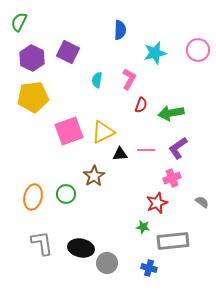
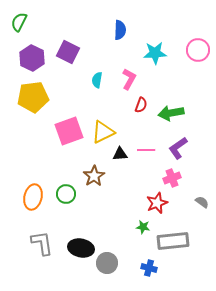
cyan star: rotated 10 degrees clockwise
